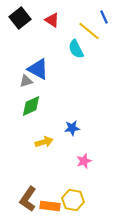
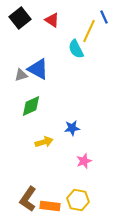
yellow line: rotated 75 degrees clockwise
gray triangle: moved 5 px left, 6 px up
yellow hexagon: moved 5 px right
